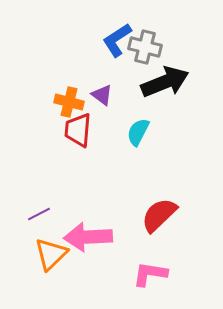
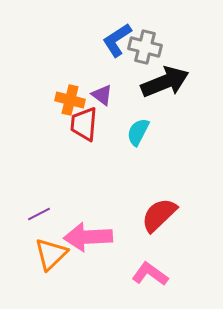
orange cross: moved 1 px right, 2 px up
red trapezoid: moved 6 px right, 6 px up
pink L-shape: rotated 27 degrees clockwise
